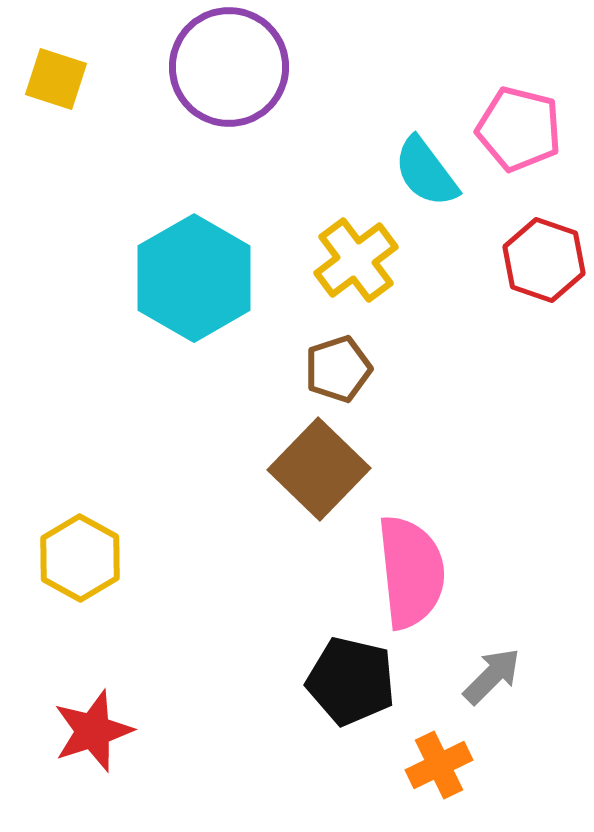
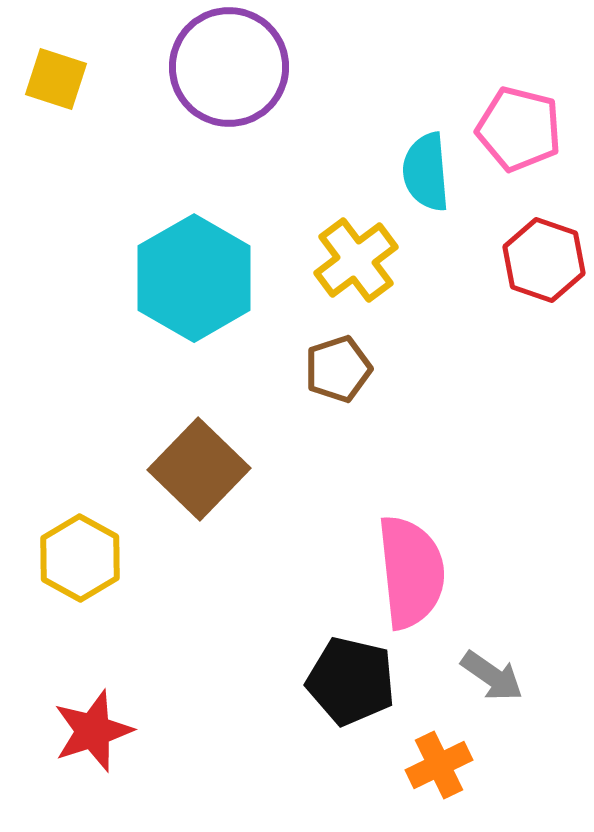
cyan semicircle: rotated 32 degrees clockwise
brown square: moved 120 px left
gray arrow: rotated 80 degrees clockwise
